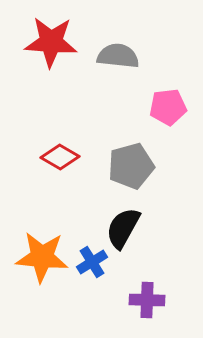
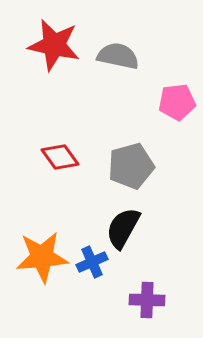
red star: moved 3 px right, 3 px down; rotated 8 degrees clockwise
gray semicircle: rotated 6 degrees clockwise
pink pentagon: moved 9 px right, 5 px up
red diamond: rotated 24 degrees clockwise
orange star: rotated 10 degrees counterclockwise
blue cross: rotated 8 degrees clockwise
